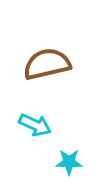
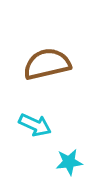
cyan star: rotated 8 degrees counterclockwise
